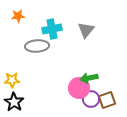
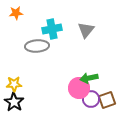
orange star: moved 2 px left, 3 px up
yellow star: moved 2 px right, 4 px down
